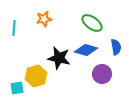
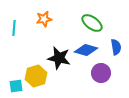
purple circle: moved 1 px left, 1 px up
cyan square: moved 1 px left, 2 px up
